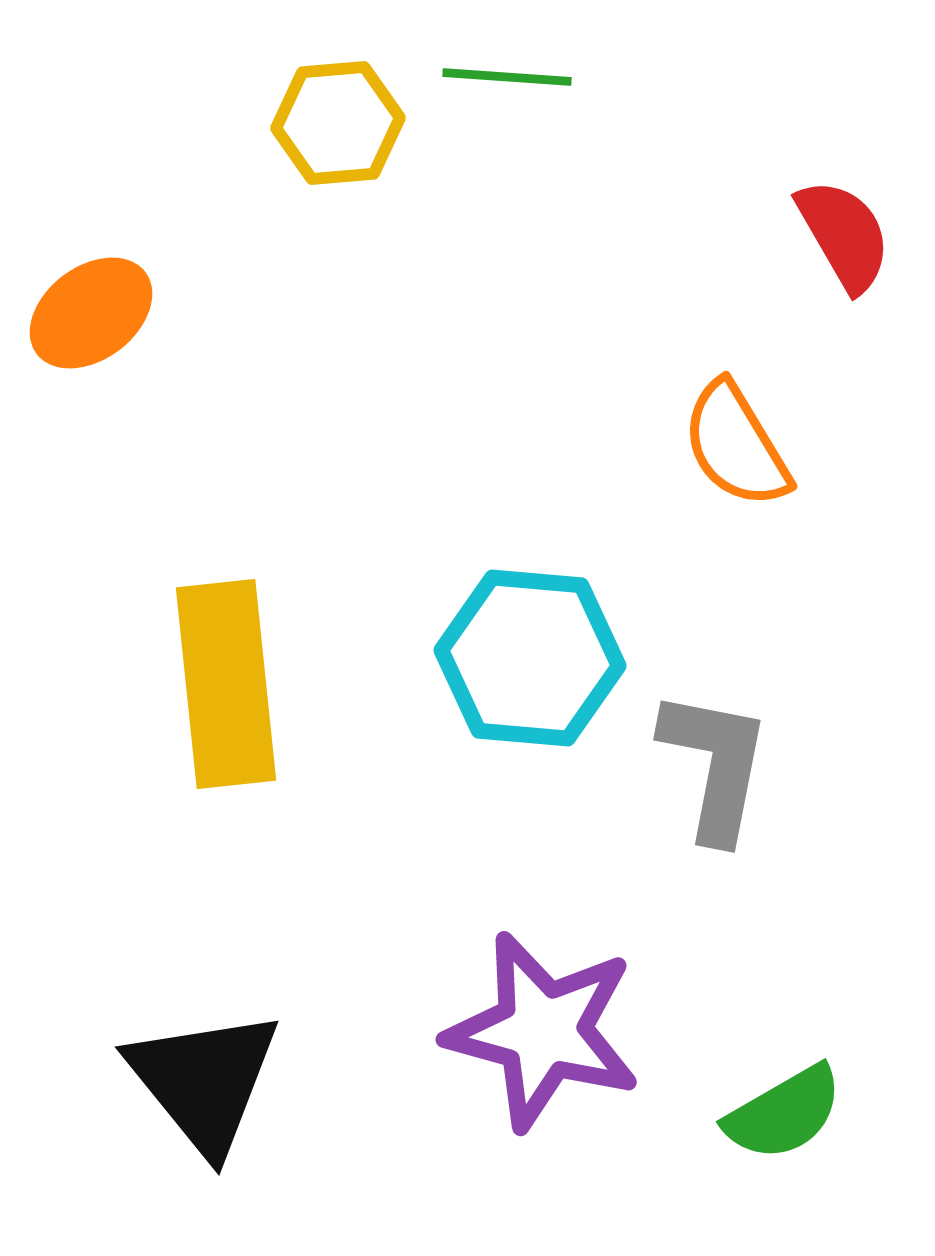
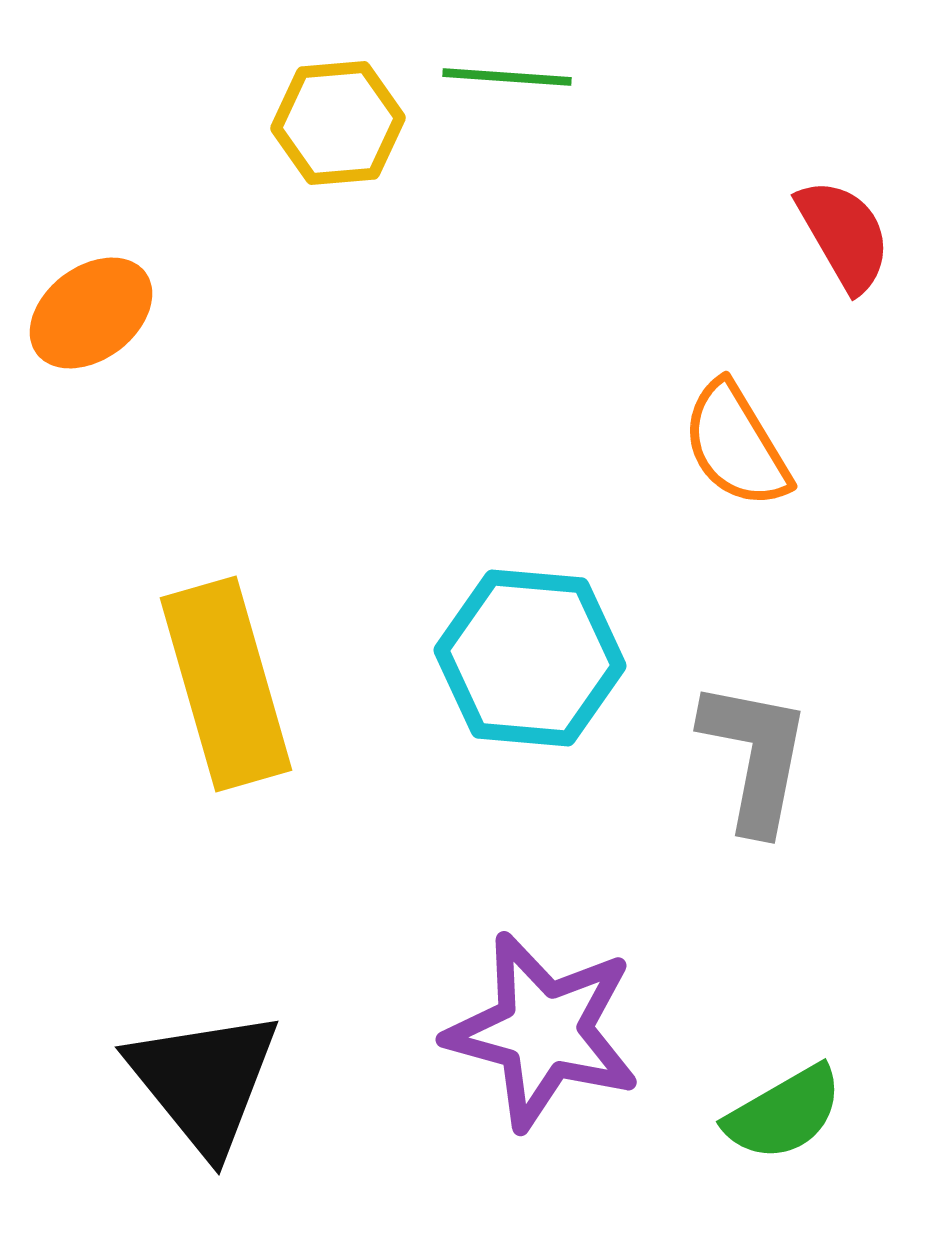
yellow rectangle: rotated 10 degrees counterclockwise
gray L-shape: moved 40 px right, 9 px up
